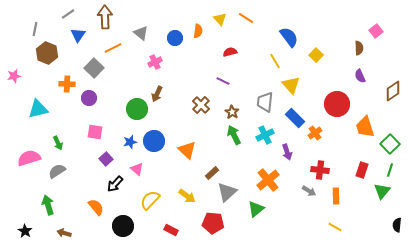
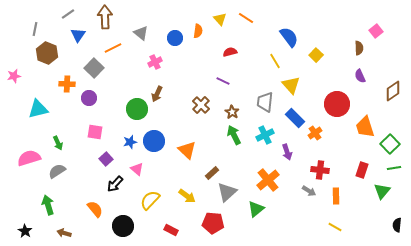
green line at (390, 170): moved 4 px right, 2 px up; rotated 64 degrees clockwise
orange semicircle at (96, 207): moved 1 px left, 2 px down
